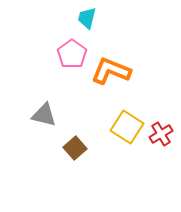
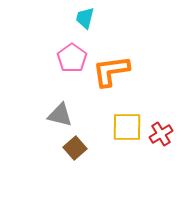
cyan trapezoid: moved 2 px left
pink pentagon: moved 4 px down
orange L-shape: rotated 30 degrees counterclockwise
gray triangle: moved 16 px right
yellow square: rotated 32 degrees counterclockwise
